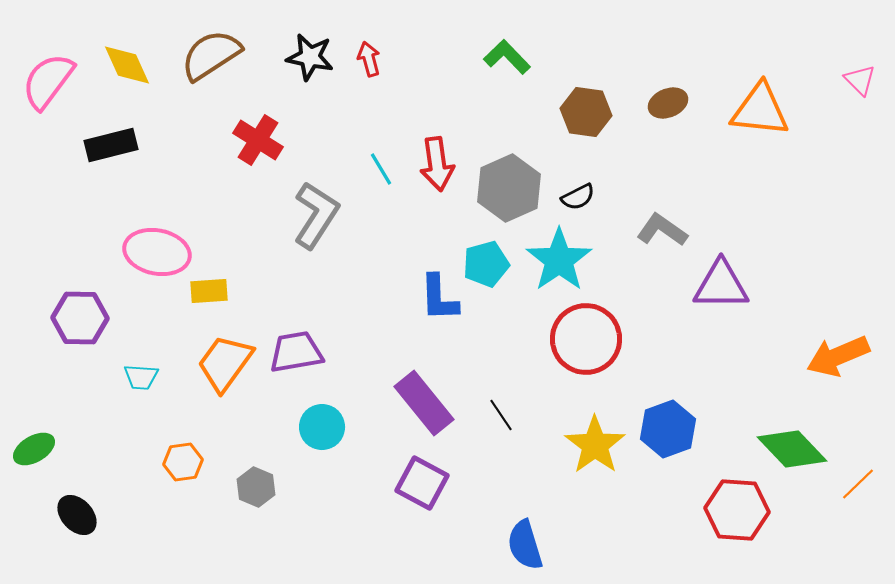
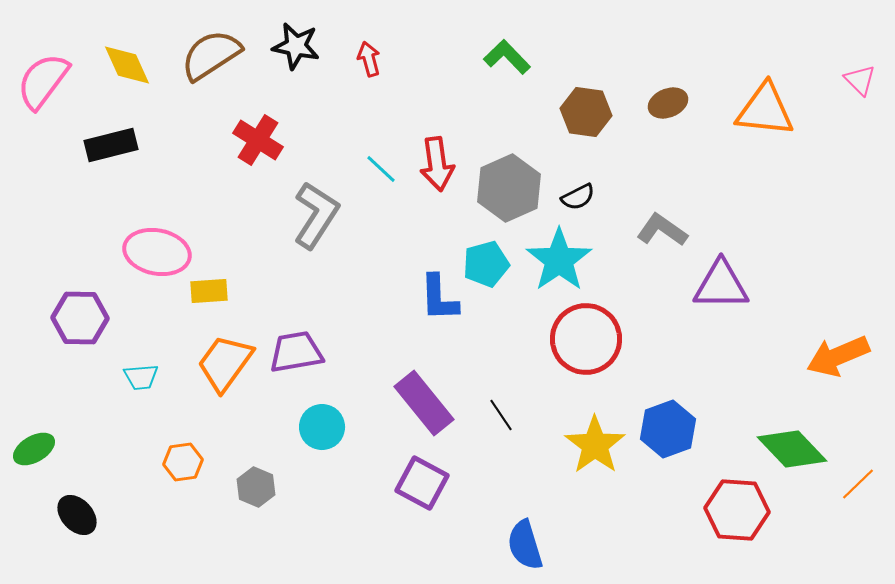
black star at (310, 57): moved 14 px left, 11 px up
pink semicircle at (48, 81): moved 5 px left
orange triangle at (760, 110): moved 5 px right
cyan line at (381, 169): rotated 16 degrees counterclockwise
cyan trapezoid at (141, 377): rotated 9 degrees counterclockwise
